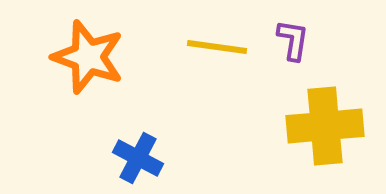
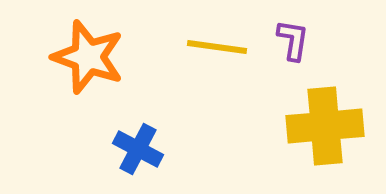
blue cross: moved 9 px up
